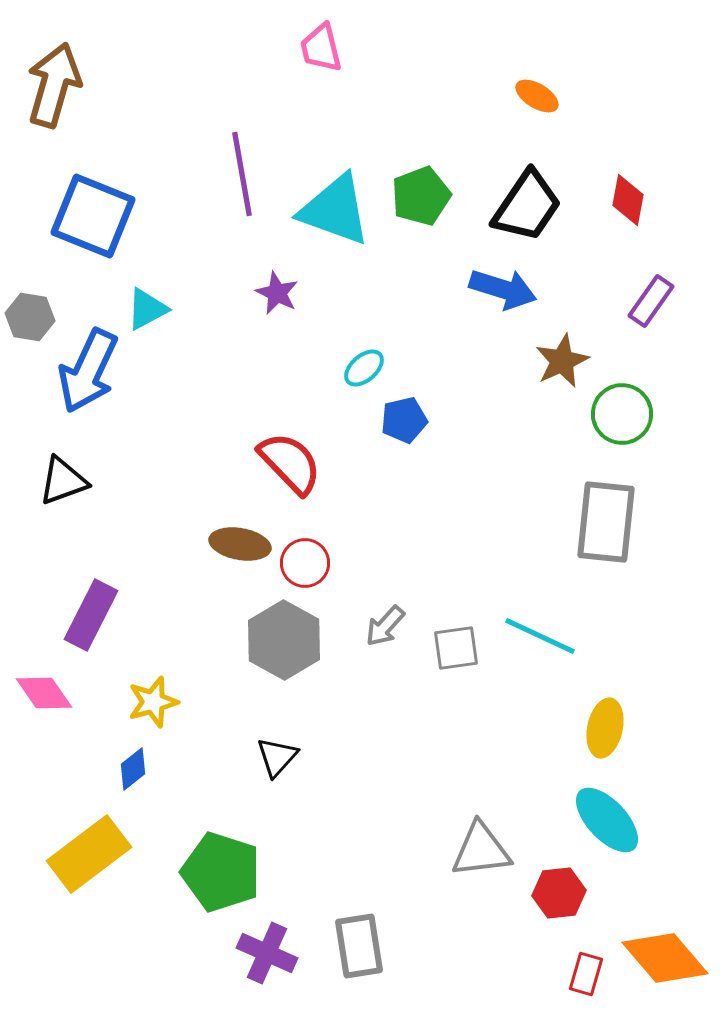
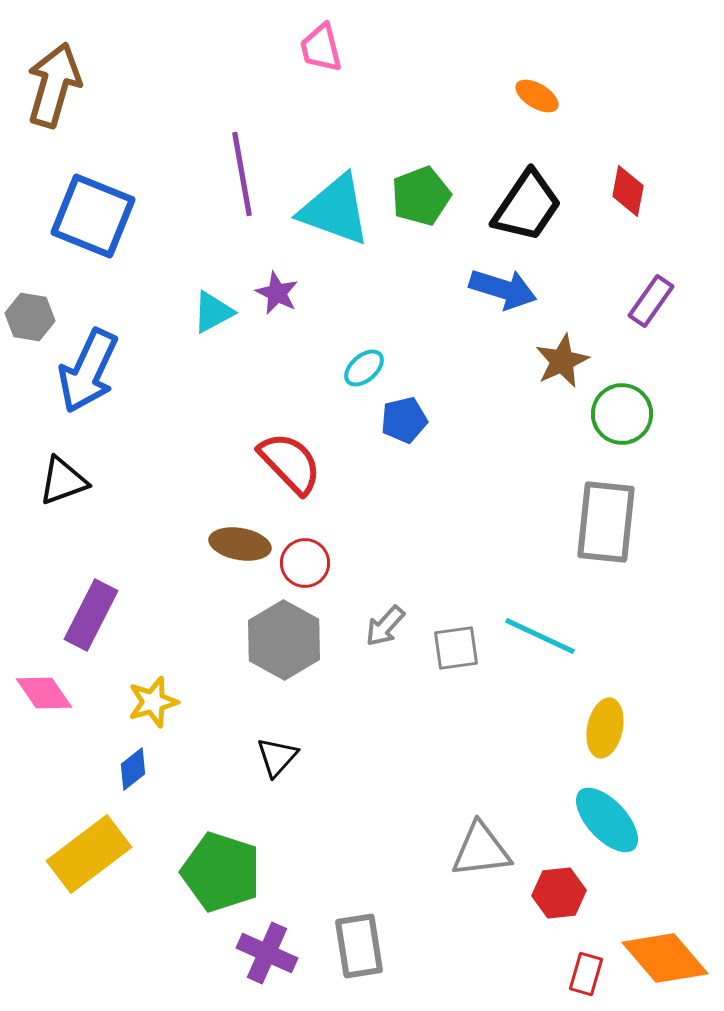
red diamond at (628, 200): moved 9 px up
cyan triangle at (147, 309): moved 66 px right, 3 px down
